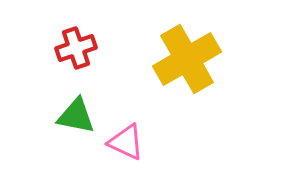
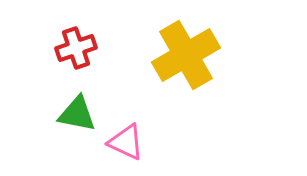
yellow cross: moved 1 px left, 4 px up
green triangle: moved 1 px right, 2 px up
